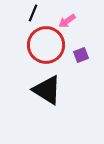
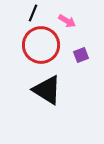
pink arrow: rotated 114 degrees counterclockwise
red circle: moved 5 px left
